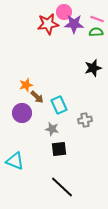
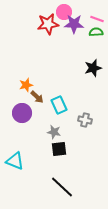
gray cross: rotated 24 degrees clockwise
gray star: moved 2 px right, 3 px down
